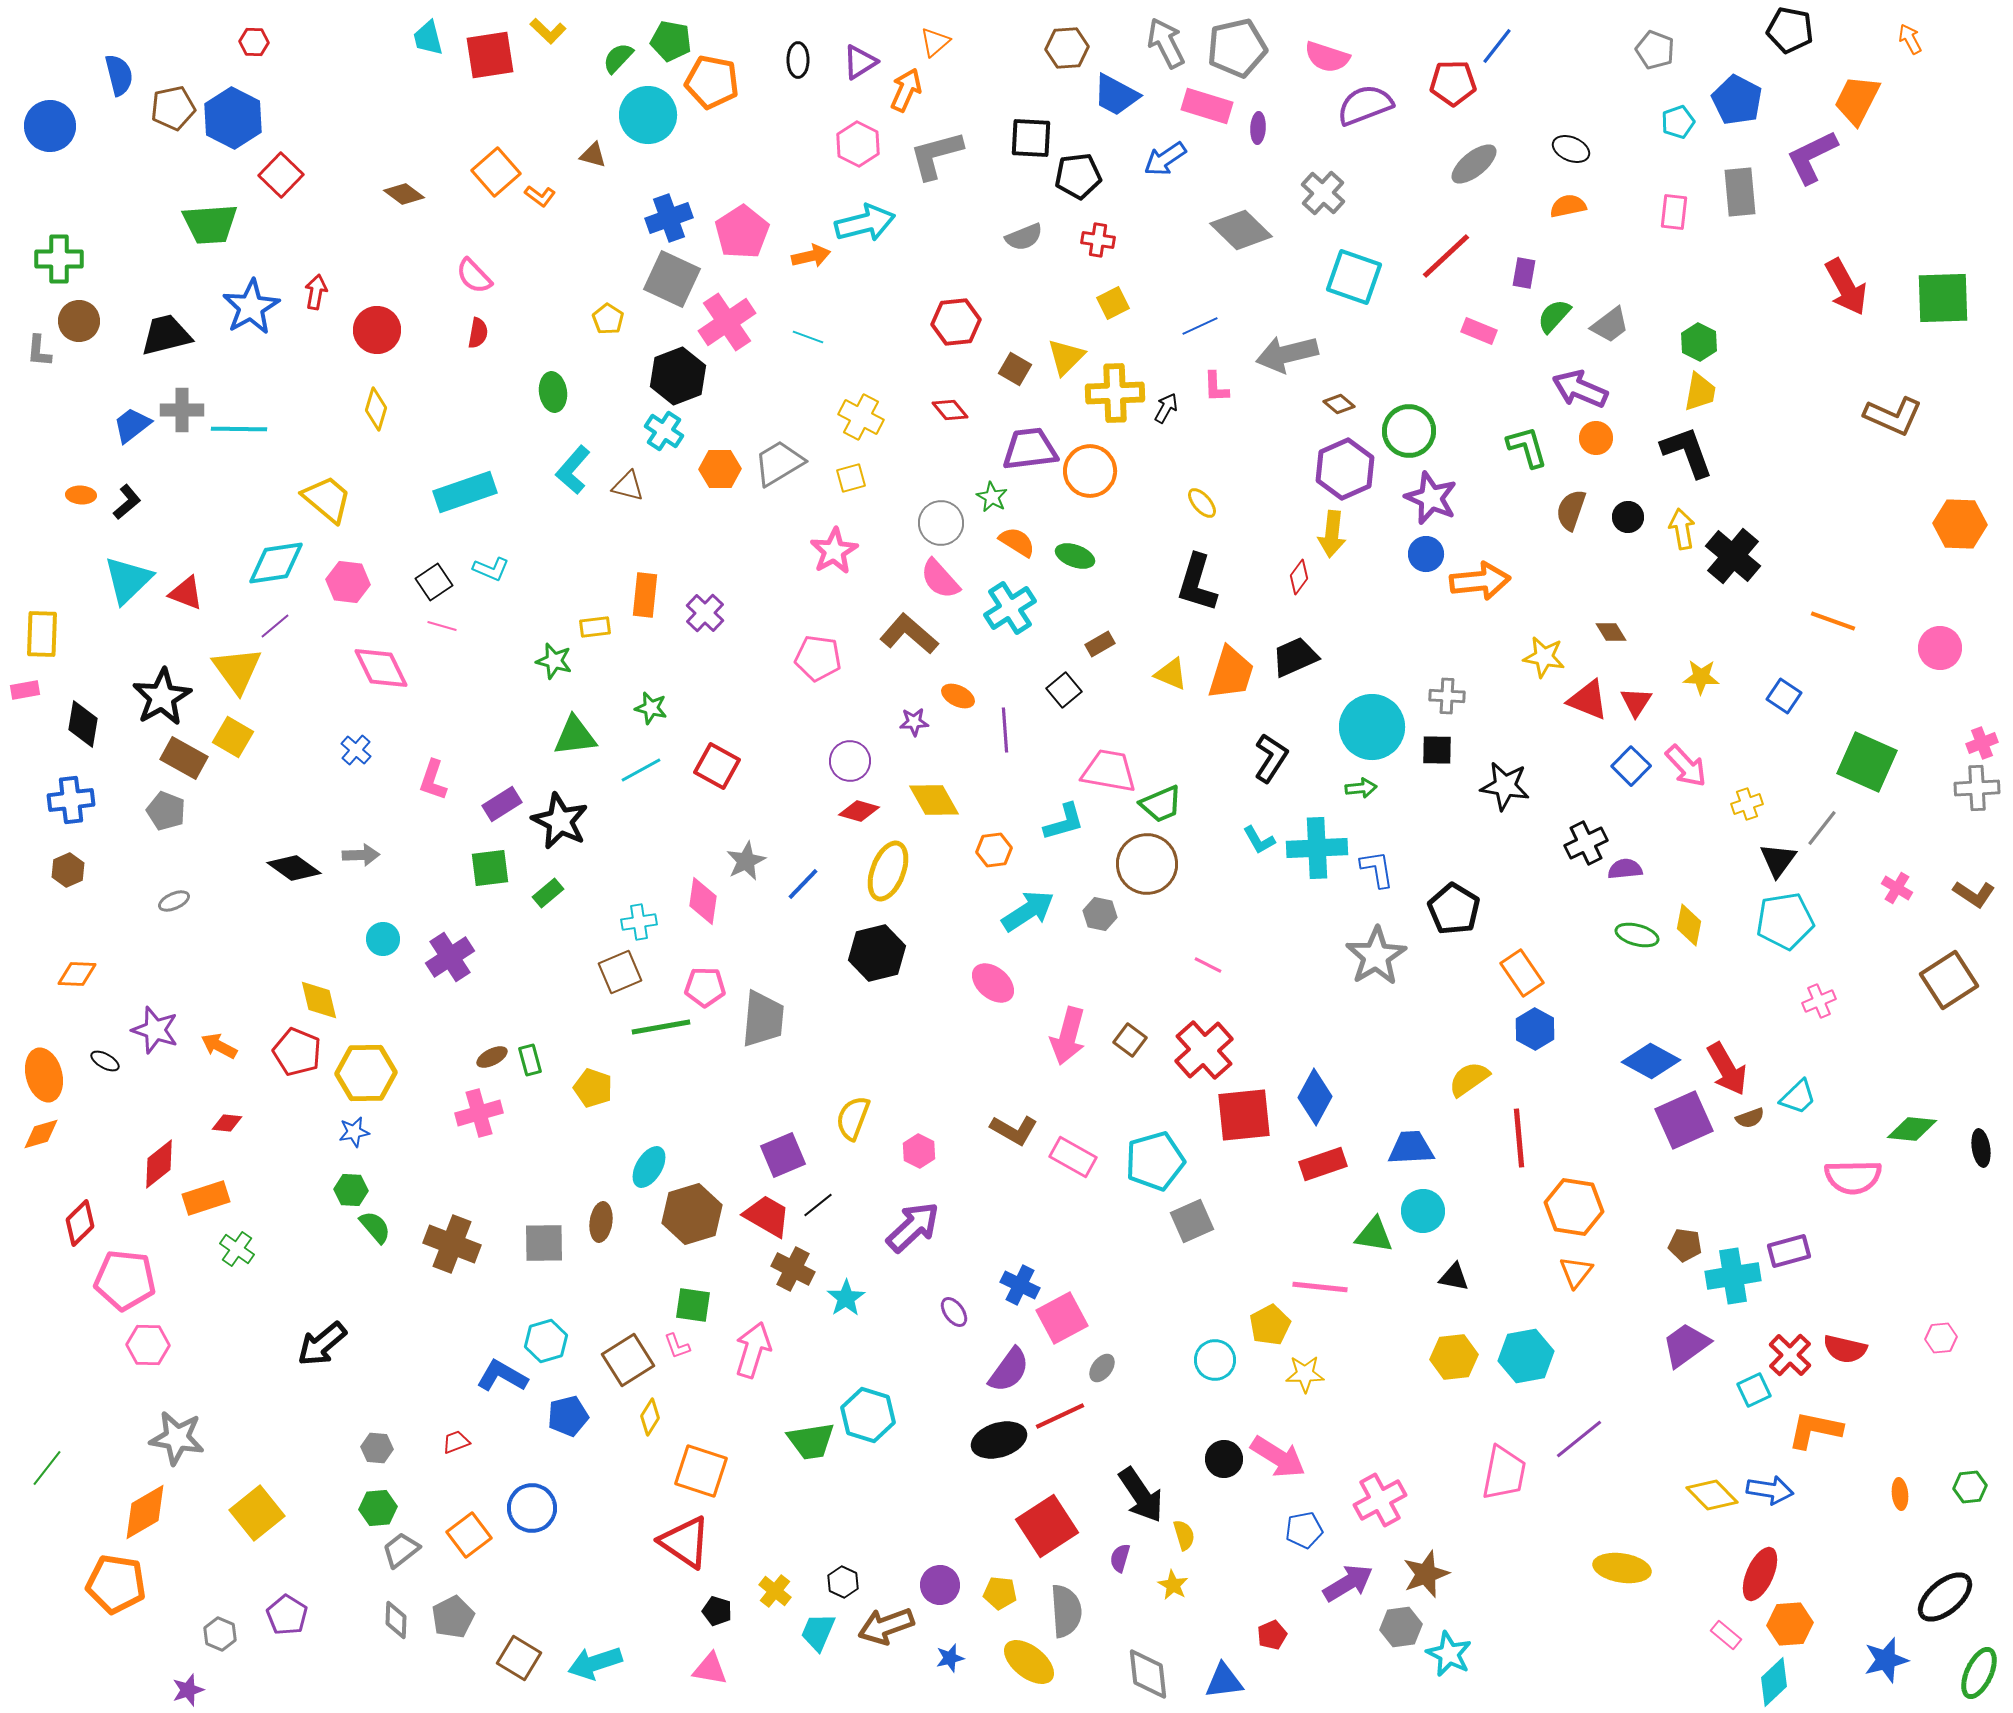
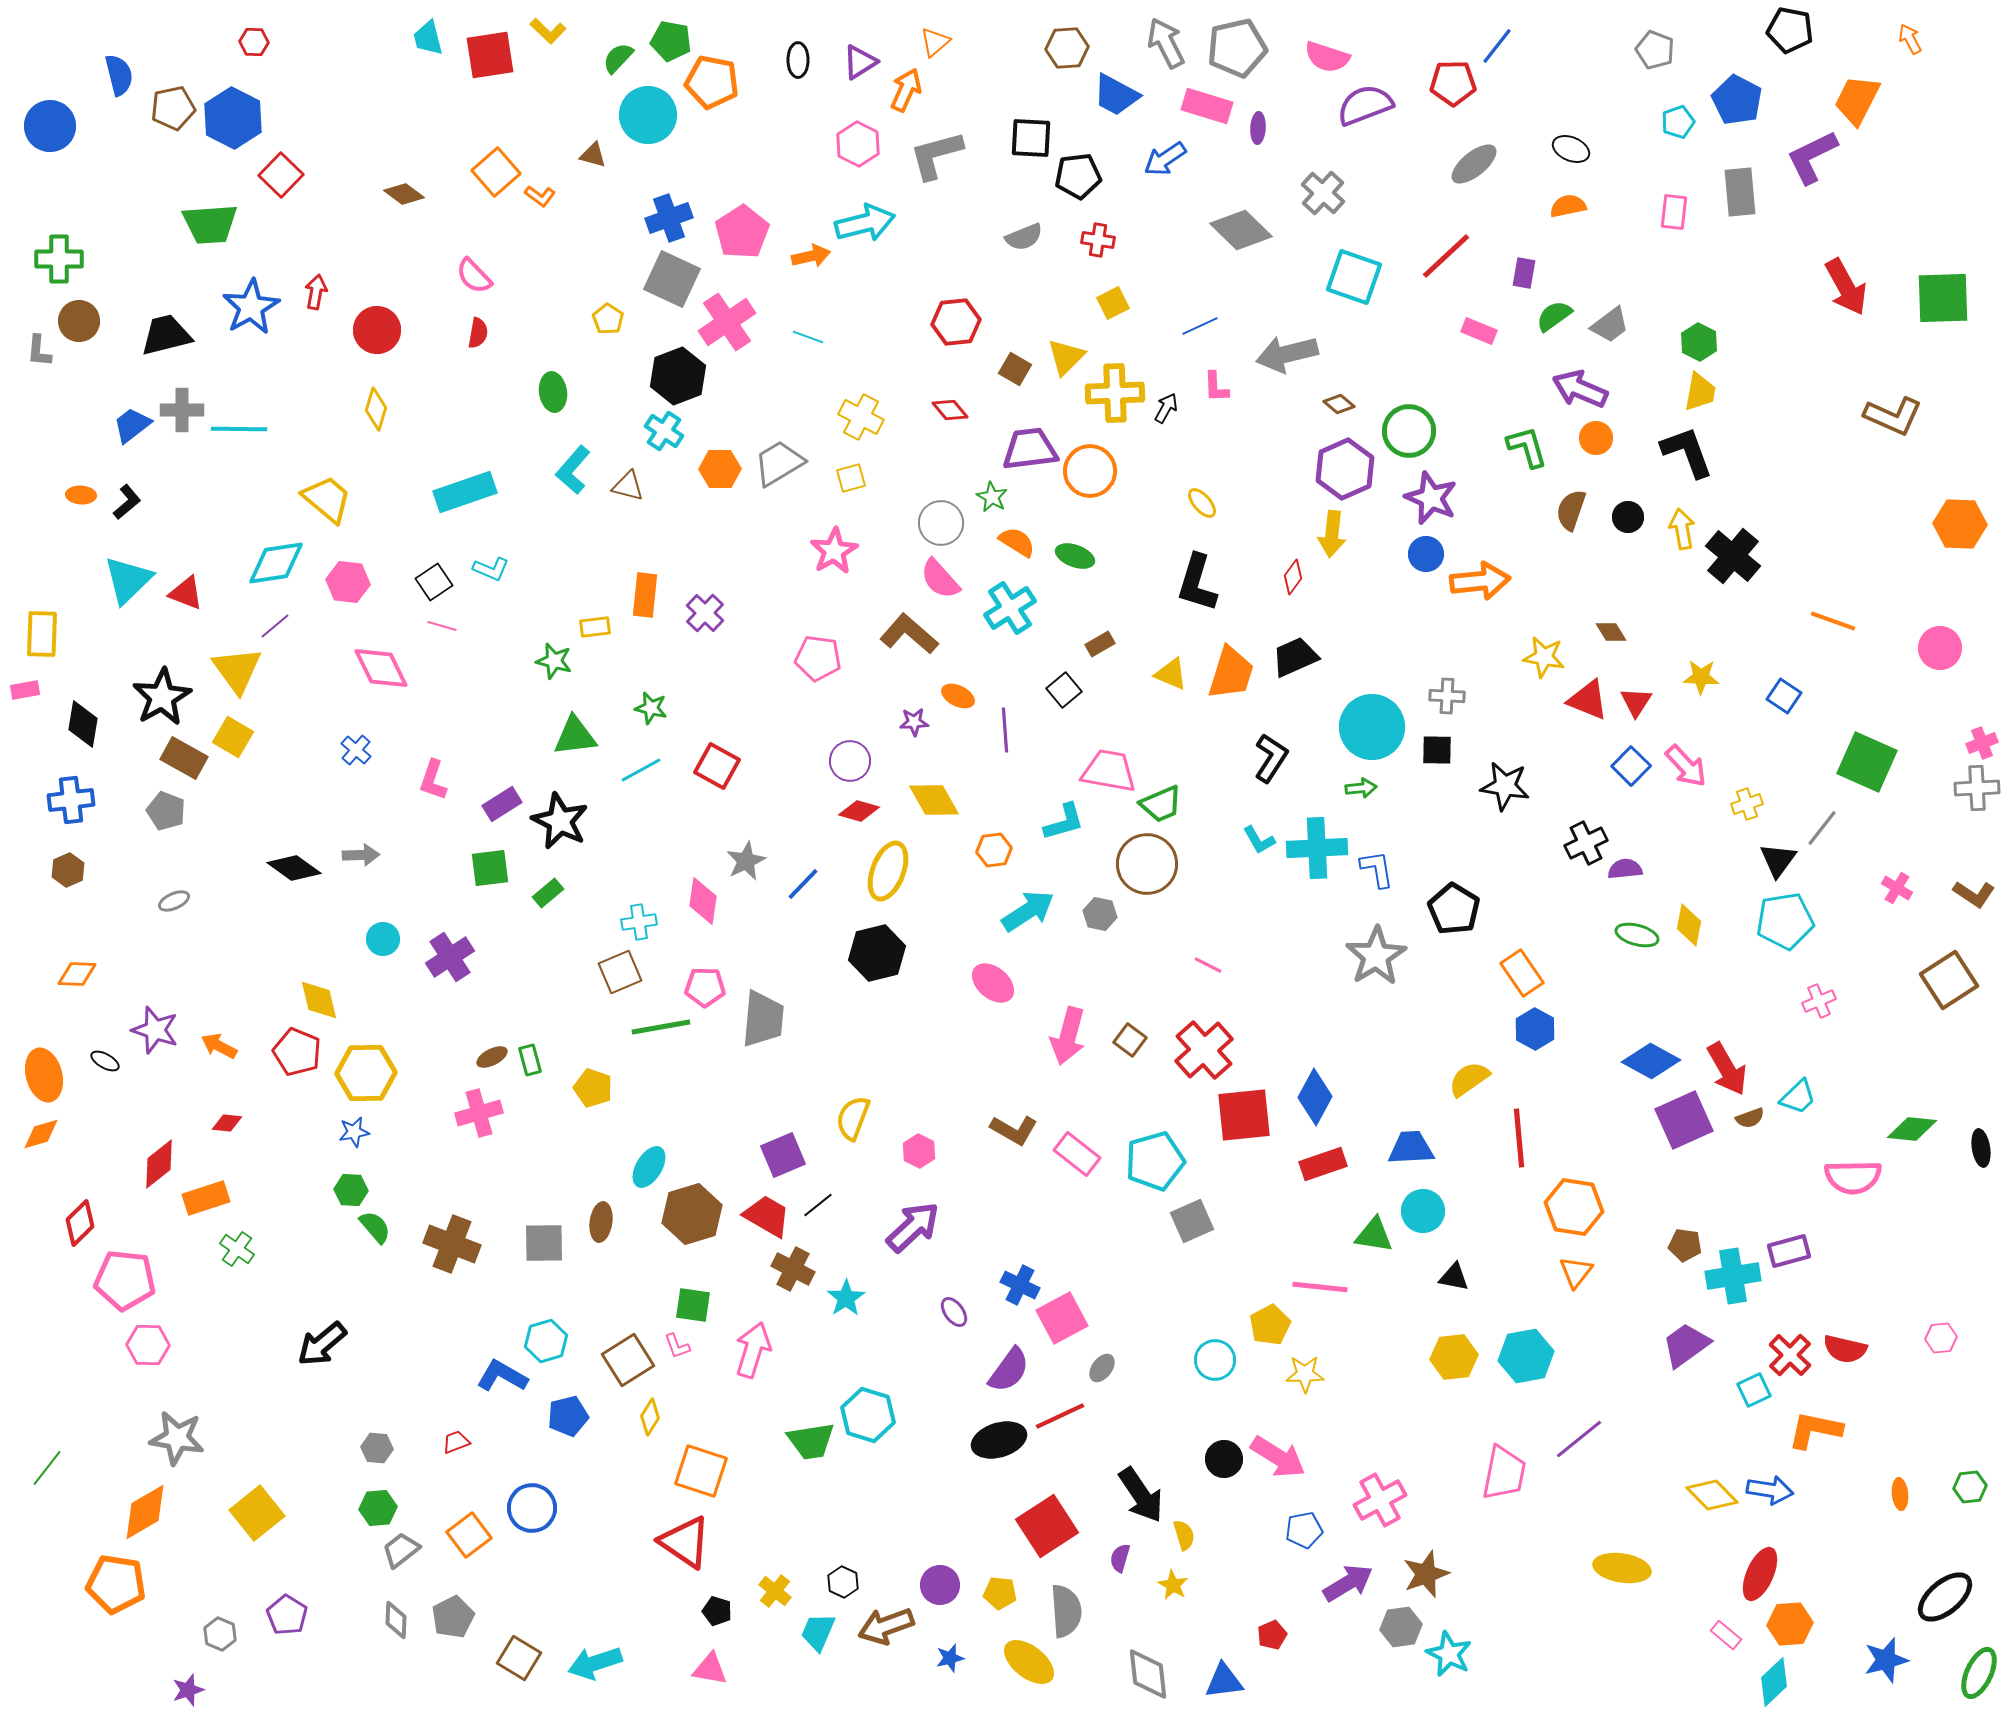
green semicircle at (1554, 316): rotated 12 degrees clockwise
red diamond at (1299, 577): moved 6 px left
pink rectangle at (1073, 1157): moved 4 px right, 3 px up; rotated 9 degrees clockwise
